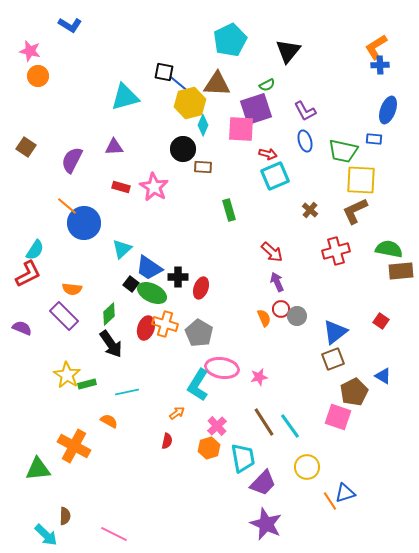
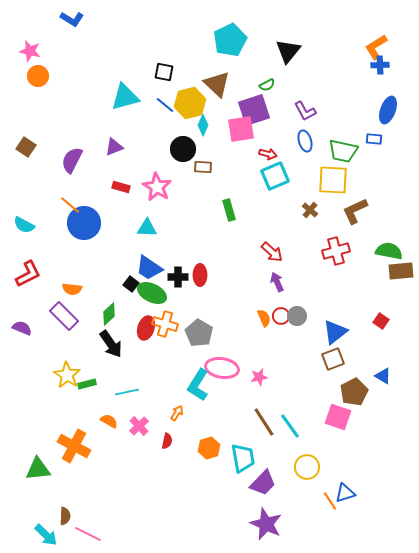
blue L-shape at (70, 25): moved 2 px right, 6 px up
blue line at (178, 83): moved 13 px left, 22 px down
brown triangle at (217, 84): rotated 40 degrees clockwise
purple square at (256, 109): moved 2 px left, 1 px down
pink square at (241, 129): rotated 12 degrees counterclockwise
purple triangle at (114, 147): rotated 18 degrees counterclockwise
yellow square at (361, 180): moved 28 px left
pink star at (154, 187): moved 3 px right
orange line at (67, 206): moved 3 px right, 1 px up
cyan triangle at (122, 249): moved 25 px right, 21 px up; rotated 45 degrees clockwise
green semicircle at (389, 249): moved 2 px down
cyan semicircle at (35, 250): moved 11 px left, 25 px up; rotated 85 degrees clockwise
red ellipse at (201, 288): moved 1 px left, 13 px up; rotated 20 degrees counterclockwise
red circle at (281, 309): moved 7 px down
orange arrow at (177, 413): rotated 21 degrees counterclockwise
pink cross at (217, 426): moved 78 px left
pink line at (114, 534): moved 26 px left
